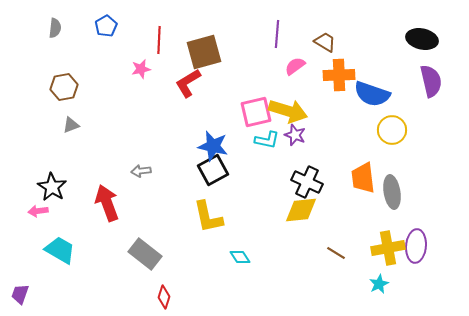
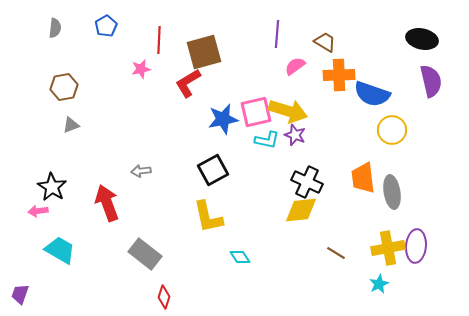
blue star: moved 10 px right, 27 px up; rotated 24 degrees counterclockwise
